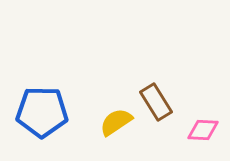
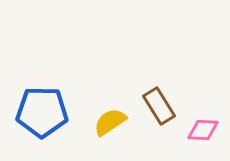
brown rectangle: moved 3 px right, 4 px down
yellow semicircle: moved 6 px left
